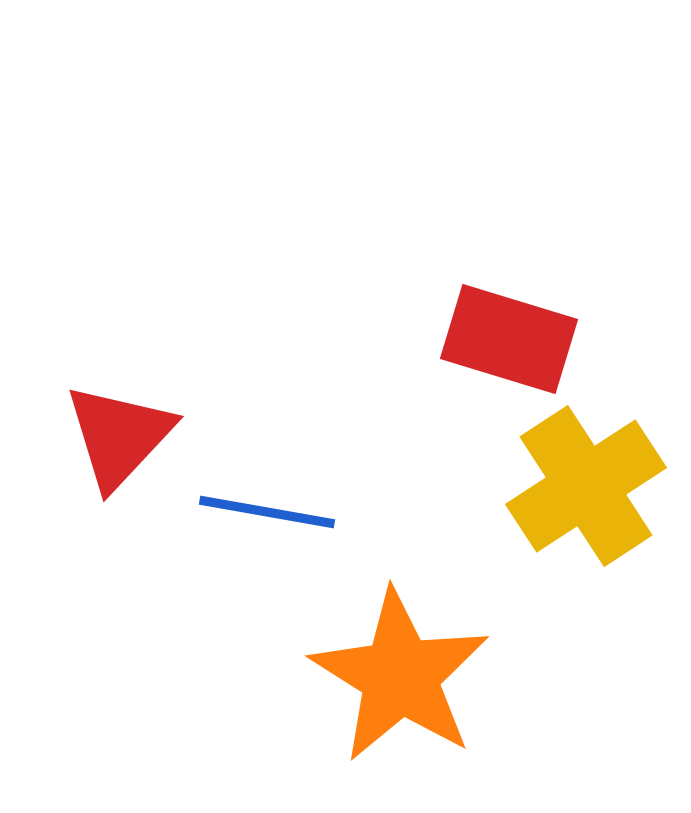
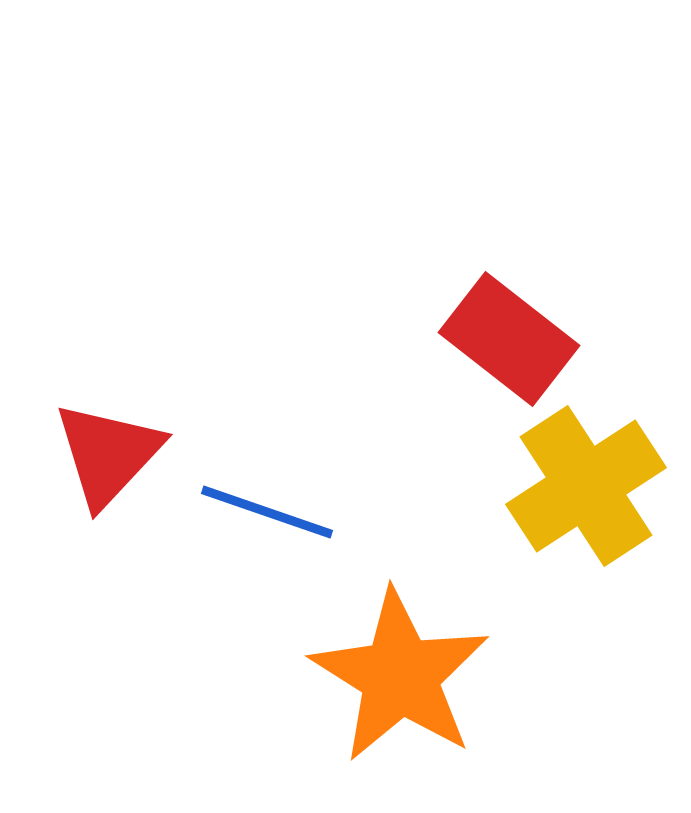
red rectangle: rotated 21 degrees clockwise
red triangle: moved 11 px left, 18 px down
blue line: rotated 9 degrees clockwise
